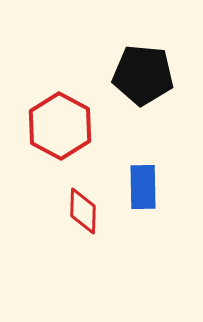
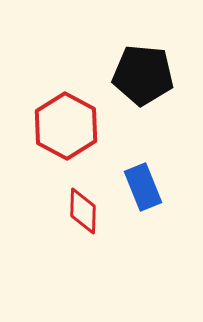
red hexagon: moved 6 px right
blue rectangle: rotated 21 degrees counterclockwise
